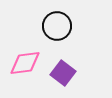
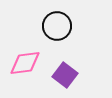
purple square: moved 2 px right, 2 px down
